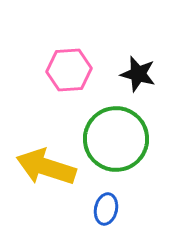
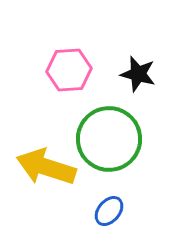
green circle: moved 7 px left
blue ellipse: moved 3 px right, 2 px down; rotated 28 degrees clockwise
